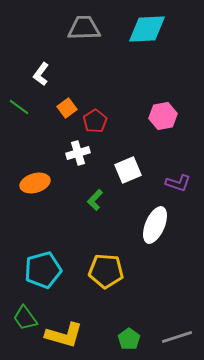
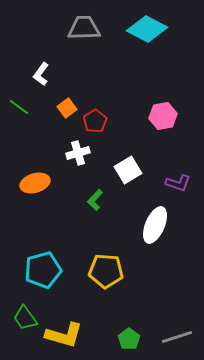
cyan diamond: rotated 30 degrees clockwise
white square: rotated 8 degrees counterclockwise
